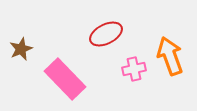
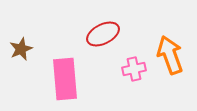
red ellipse: moved 3 px left
orange arrow: moved 1 px up
pink rectangle: rotated 39 degrees clockwise
